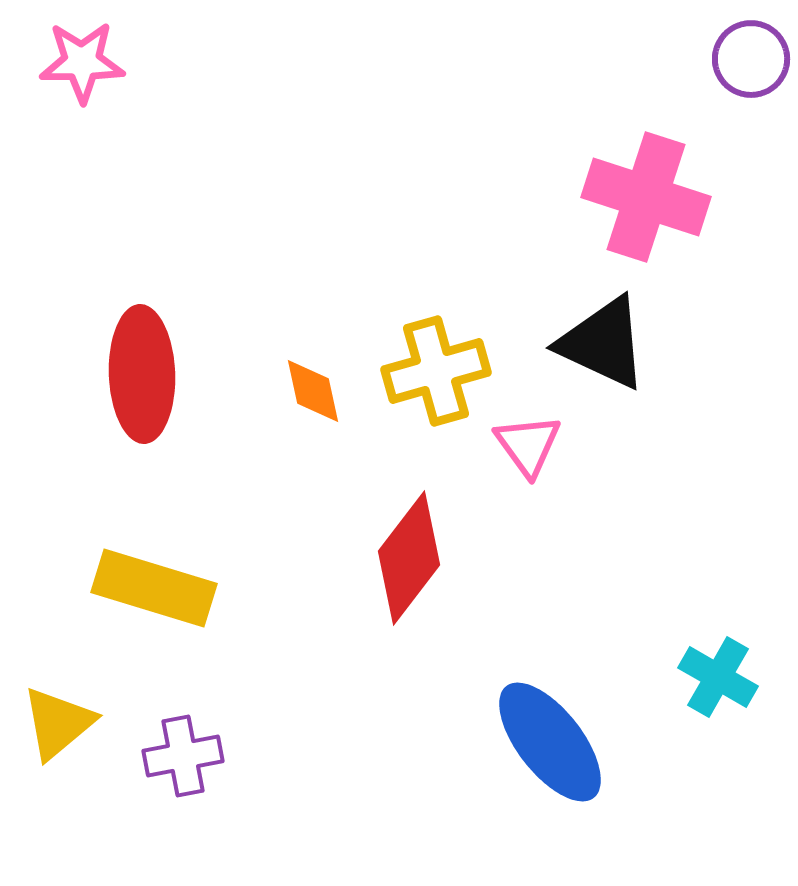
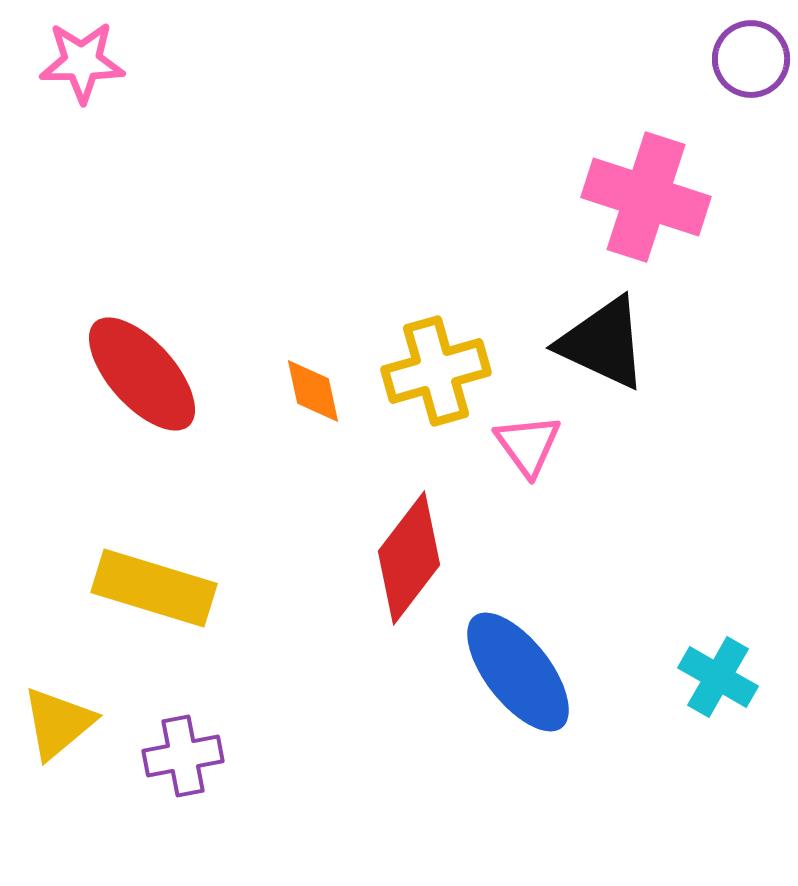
red ellipse: rotated 40 degrees counterclockwise
blue ellipse: moved 32 px left, 70 px up
